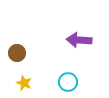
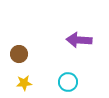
brown circle: moved 2 px right, 1 px down
yellow star: rotated 28 degrees counterclockwise
